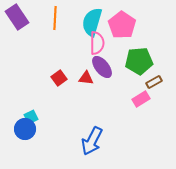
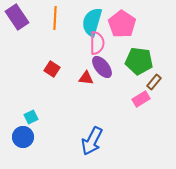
pink pentagon: moved 1 px up
green pentagon: rotated 12 degrees clockwise
red square: moved 7 px left, 9 px up; rotated 21 degrees counterclockwise
brown rectangle: rotated 21 degrees counterclockwise
blue circle: moved 2 px left, 8 px down
